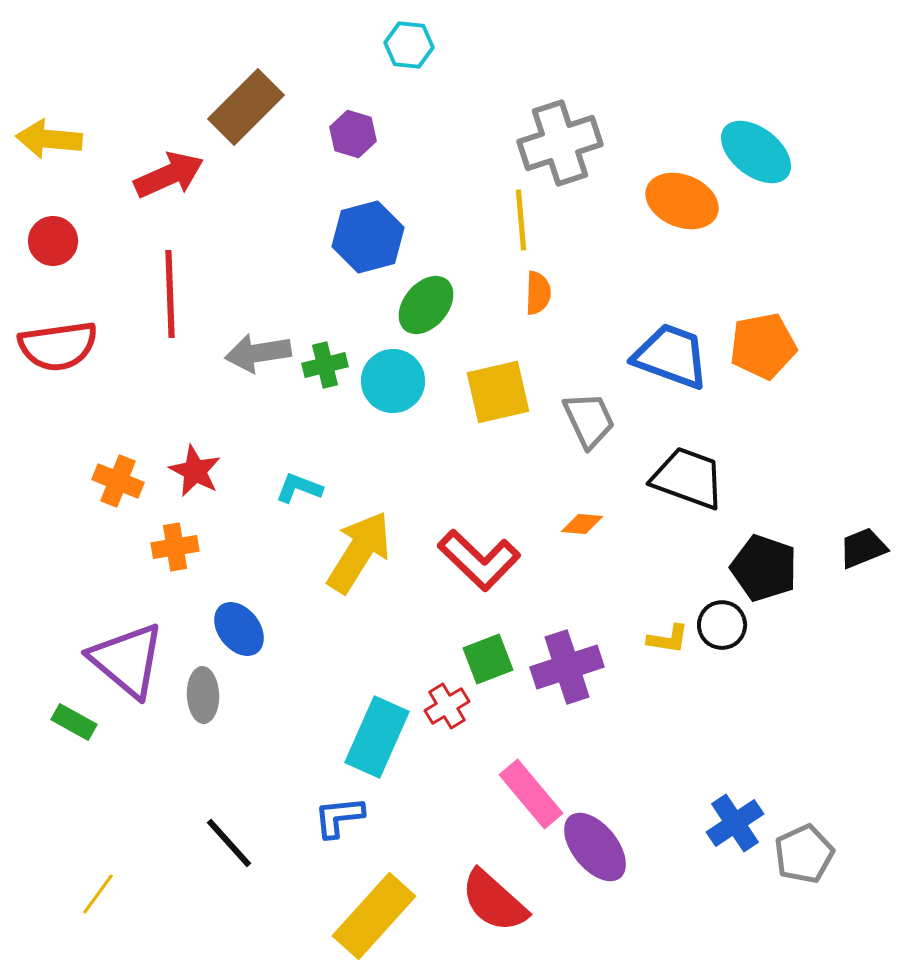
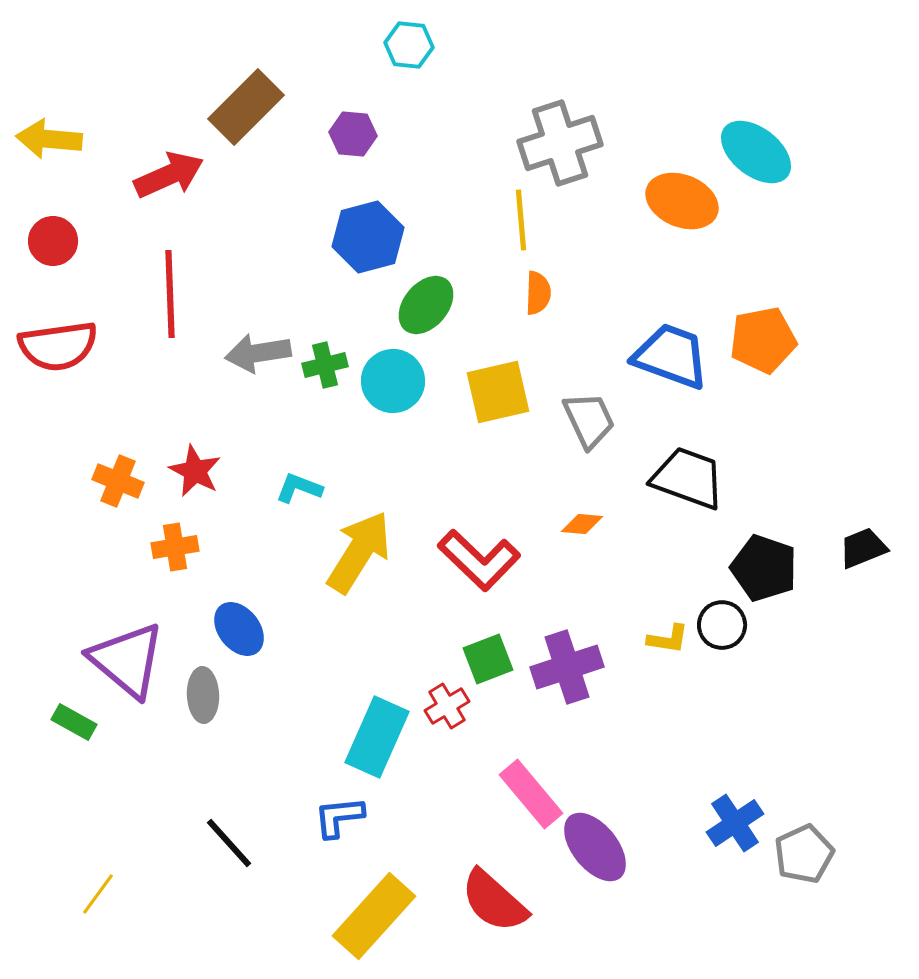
purple hexagon at (353, 134): rotated 12 degrees counterclockwise
orange pentagon at (763, 346): moved 6 px up
